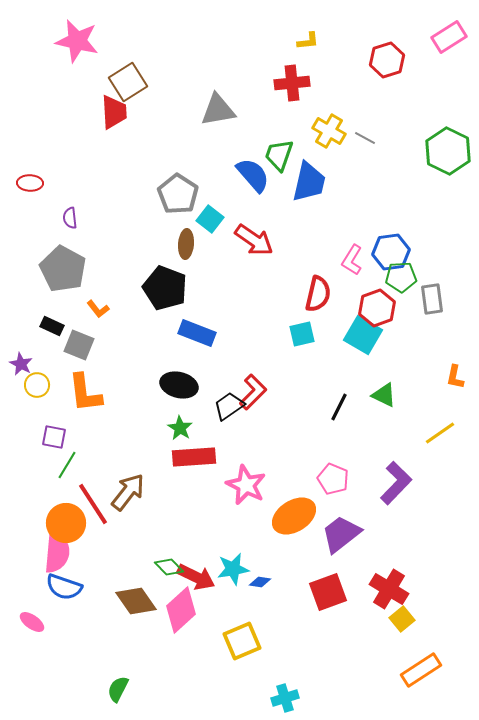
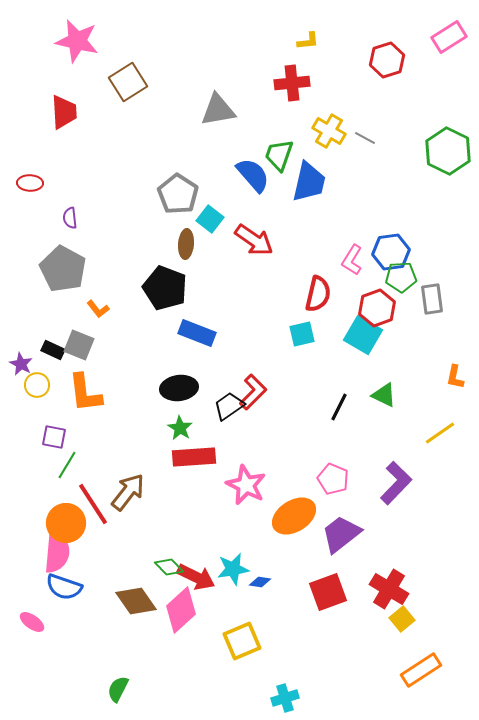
red trapezoid at (114, 112): moved 50 px left
black rectangle at (52, 326): moved 1 px right, 24 px down
black ellipse at (179, 385): moved 3 px down; rotated 21 degrees counterclockwise
